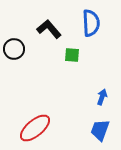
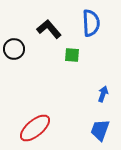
blue arrow: moved 1 px right, 3 px up
